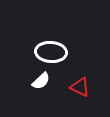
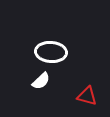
red triangle: moved 7 px right, 9 px down; rotated 10 degrees counterclockwise
